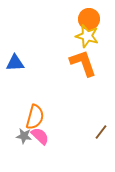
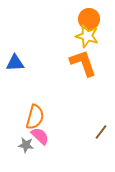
gray star: moved 2 px right, 9 px down
